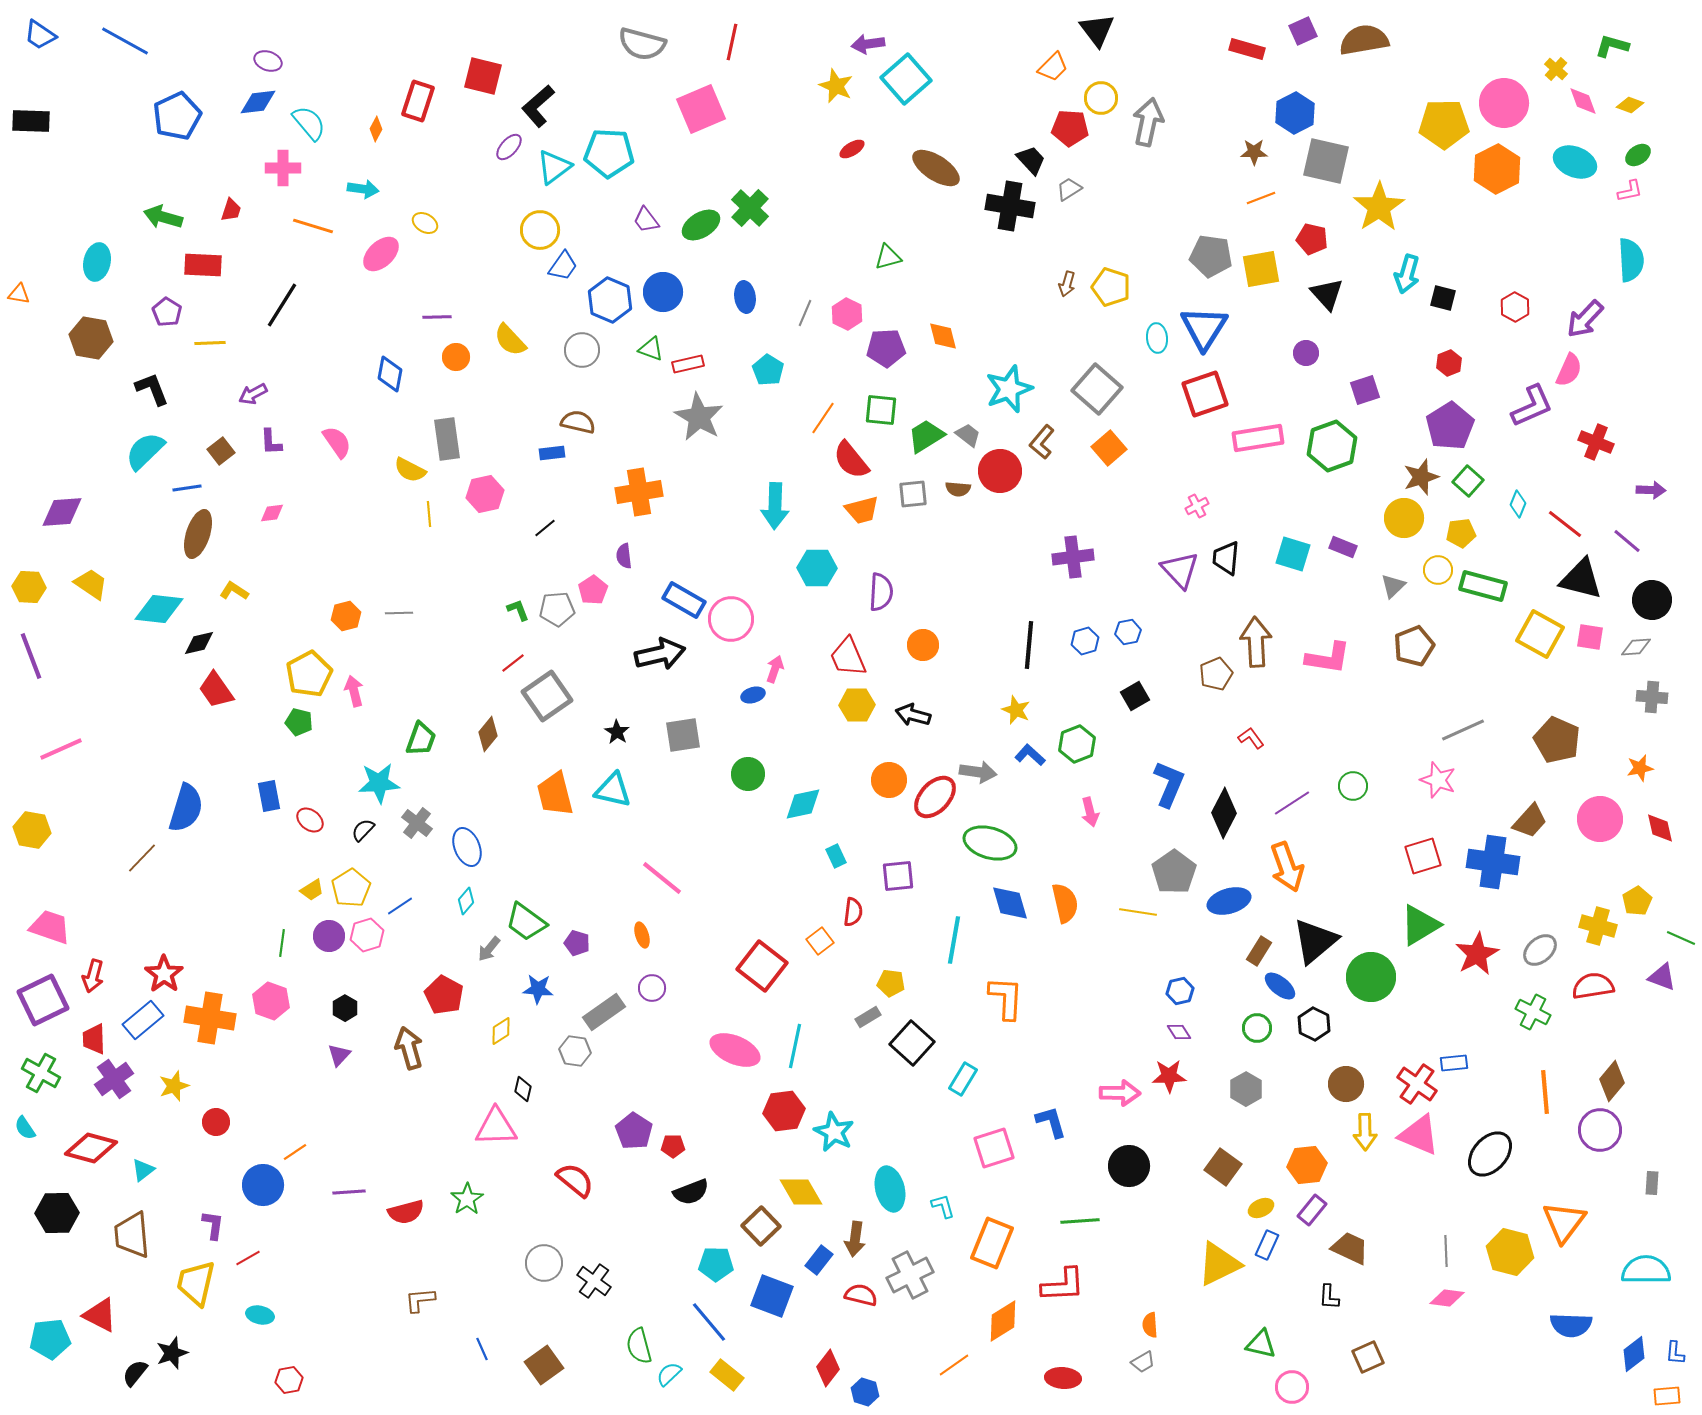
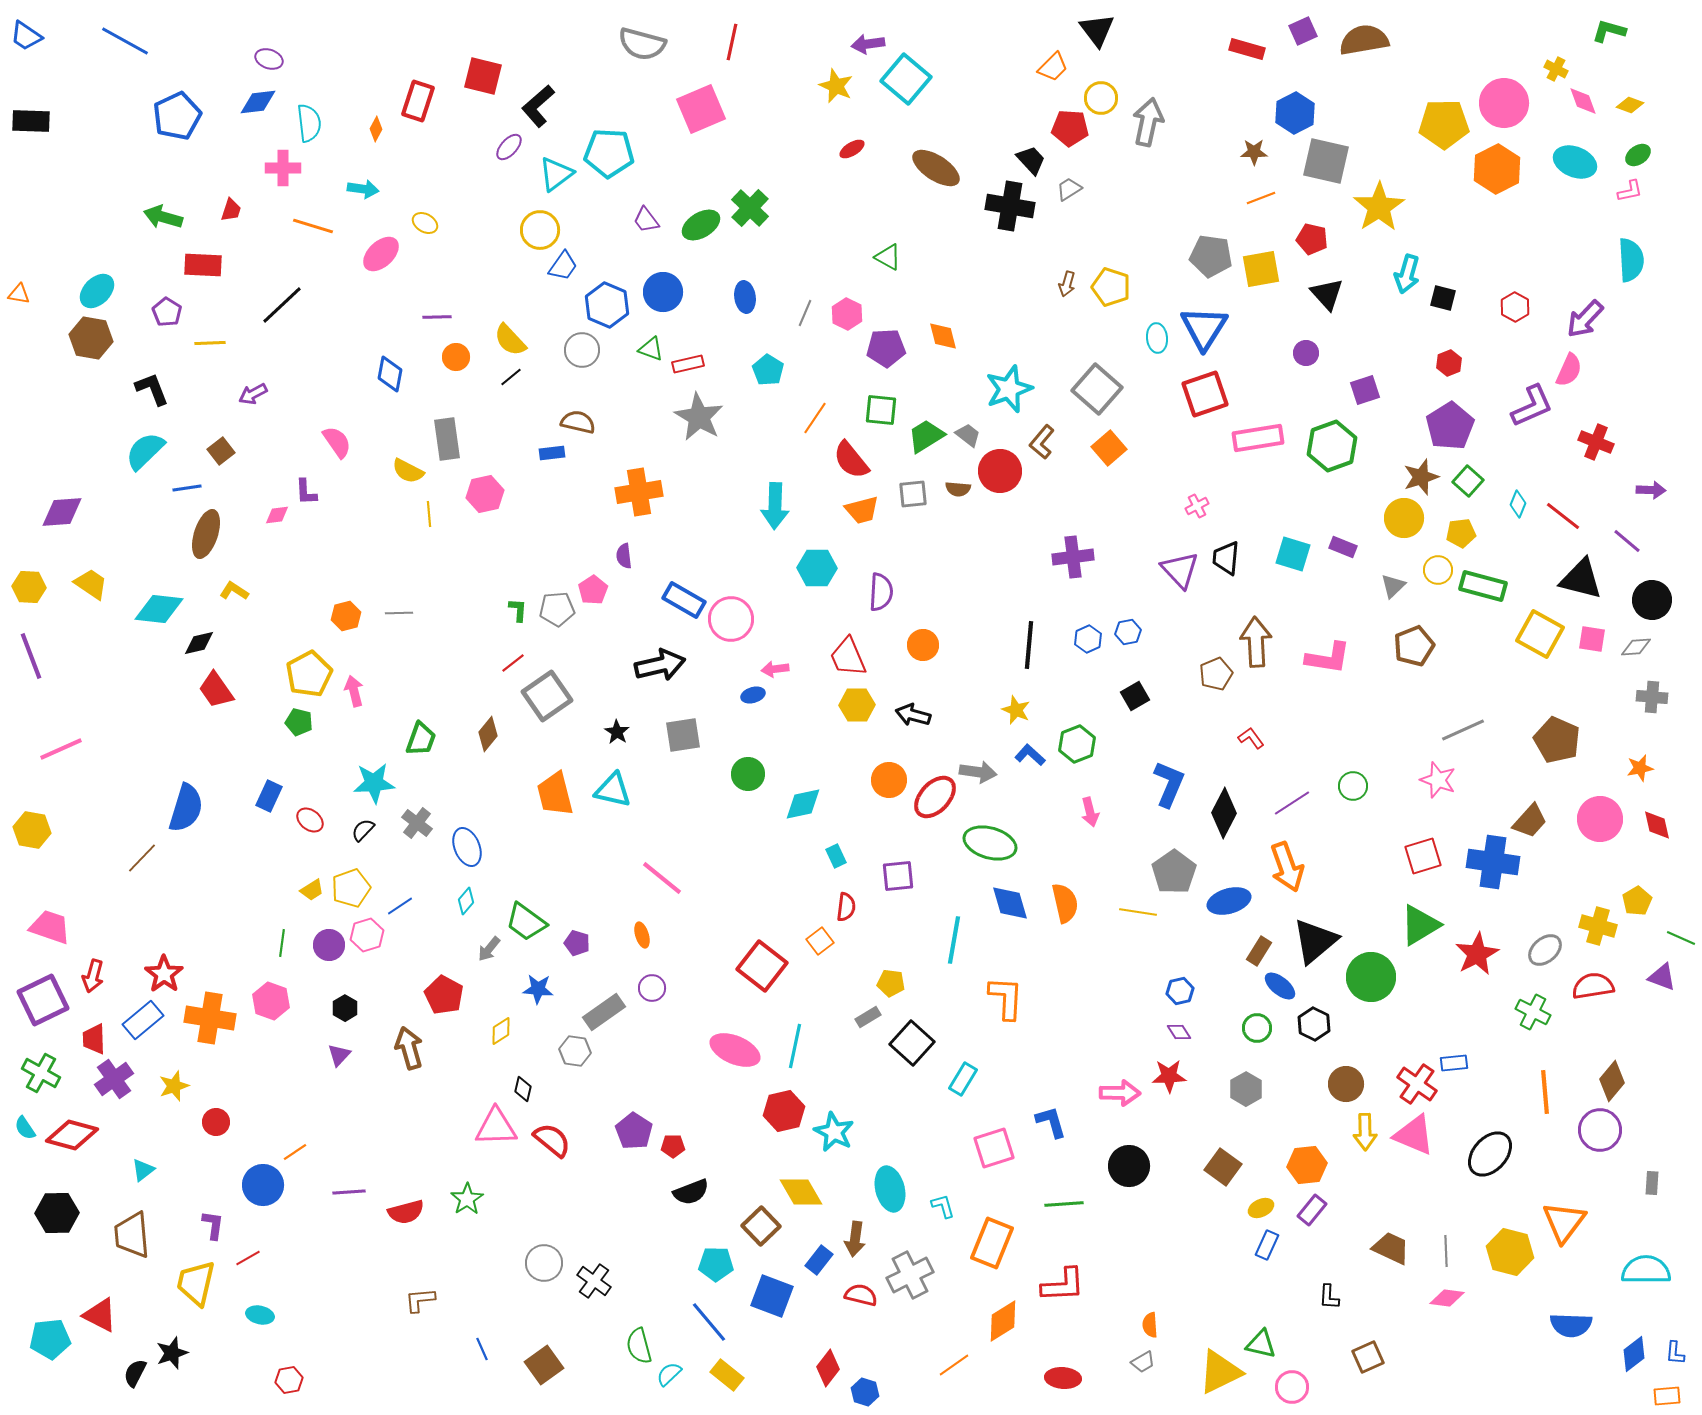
blue trapezoid at (40, 35): moved 14 px left, 1 px down
green L-shape at (1612, 46): moved 3 px left, 15 px up
purple ellipse at (268, 61): moved 1 px right, 2 px up
yellow cross at (1556, 69): rotated 15 degrees counterclockwise
cyan square at (906, 79): rotated 9 degrees counterclockwise
cyan semicircle at (309, 123): rotated 33 degrees clockwise
cyan triangle at (554, 167): moved 2 px right, 7 px down
green triangle at (888, 257): rotated 44 degrees clockwise
cyan ellipse at (97, 262): moved 29 px down; rotated 33 degrees clockwise
blue hexagon at (610, 300): moved 3 px left, 5 px down
black line at (282, 305): rotated 15 degrees clockwise
orange line at (823, 418): moved 8 px left
purple L-shape at (271, 442): moved 35 px right, 50 px down
yellow semicircle at (410, 470): moved 2 px left, 1 px down
pink diamond at (272, 513): moved 5 px right, 2 px down
red line at (1565, 524): moved 2 px left, 8 px up
black line at (545, 528): moved 34 px left, 151 px up
brown ellipse at (198, 534): moved 8 px right
green L-shape at (518, 610): rotated 25 degrees clockwise
pink square at (1590, 637): moved 2 px right, 2 px down
blue hexagon at (1085, 641): moved 3 px right, 2 px up; rotated 8 degrees counterclockwise
black arrow at (660, 654): moved 11 px down
pink arrow at (775, 669): rotated 116 degrees counterclockwise
cyan star at (379, 783): moved 5 px left
blue rectangle at (269, 796): rotated 36 degrees clockwise
red diamond at (1660, 828): moved 3 px left, 3 px up
yellow pentagon at (351, 888): rotated 12 degrees clockwise
red semicircle at (853, 912): moved 7 px left, 5 px up
purple circle at (329, 936): moved 9 px down
gray ellipse at (1540, 950): moved 5 px right
red hexagon at (784, 1111): rotated 6 degrees counterclockwise
pink triangle at (1419, 1135): moved 5 px left
red diamond at (91, 1148): moved 19 px left, 13 px up
red semicircle at (575, 1180): moved 23 px left, 40 px up
green line at (1080, 1221): moved 16 px left, 17 px up
brown trapezoid at (1350, 1248): moved 41 px right
yellow triangle at (1219, 1264): moved 1 px right, 108 px down
black semicircle at (135, 1373): rotated 12 degrees counterclockwise
